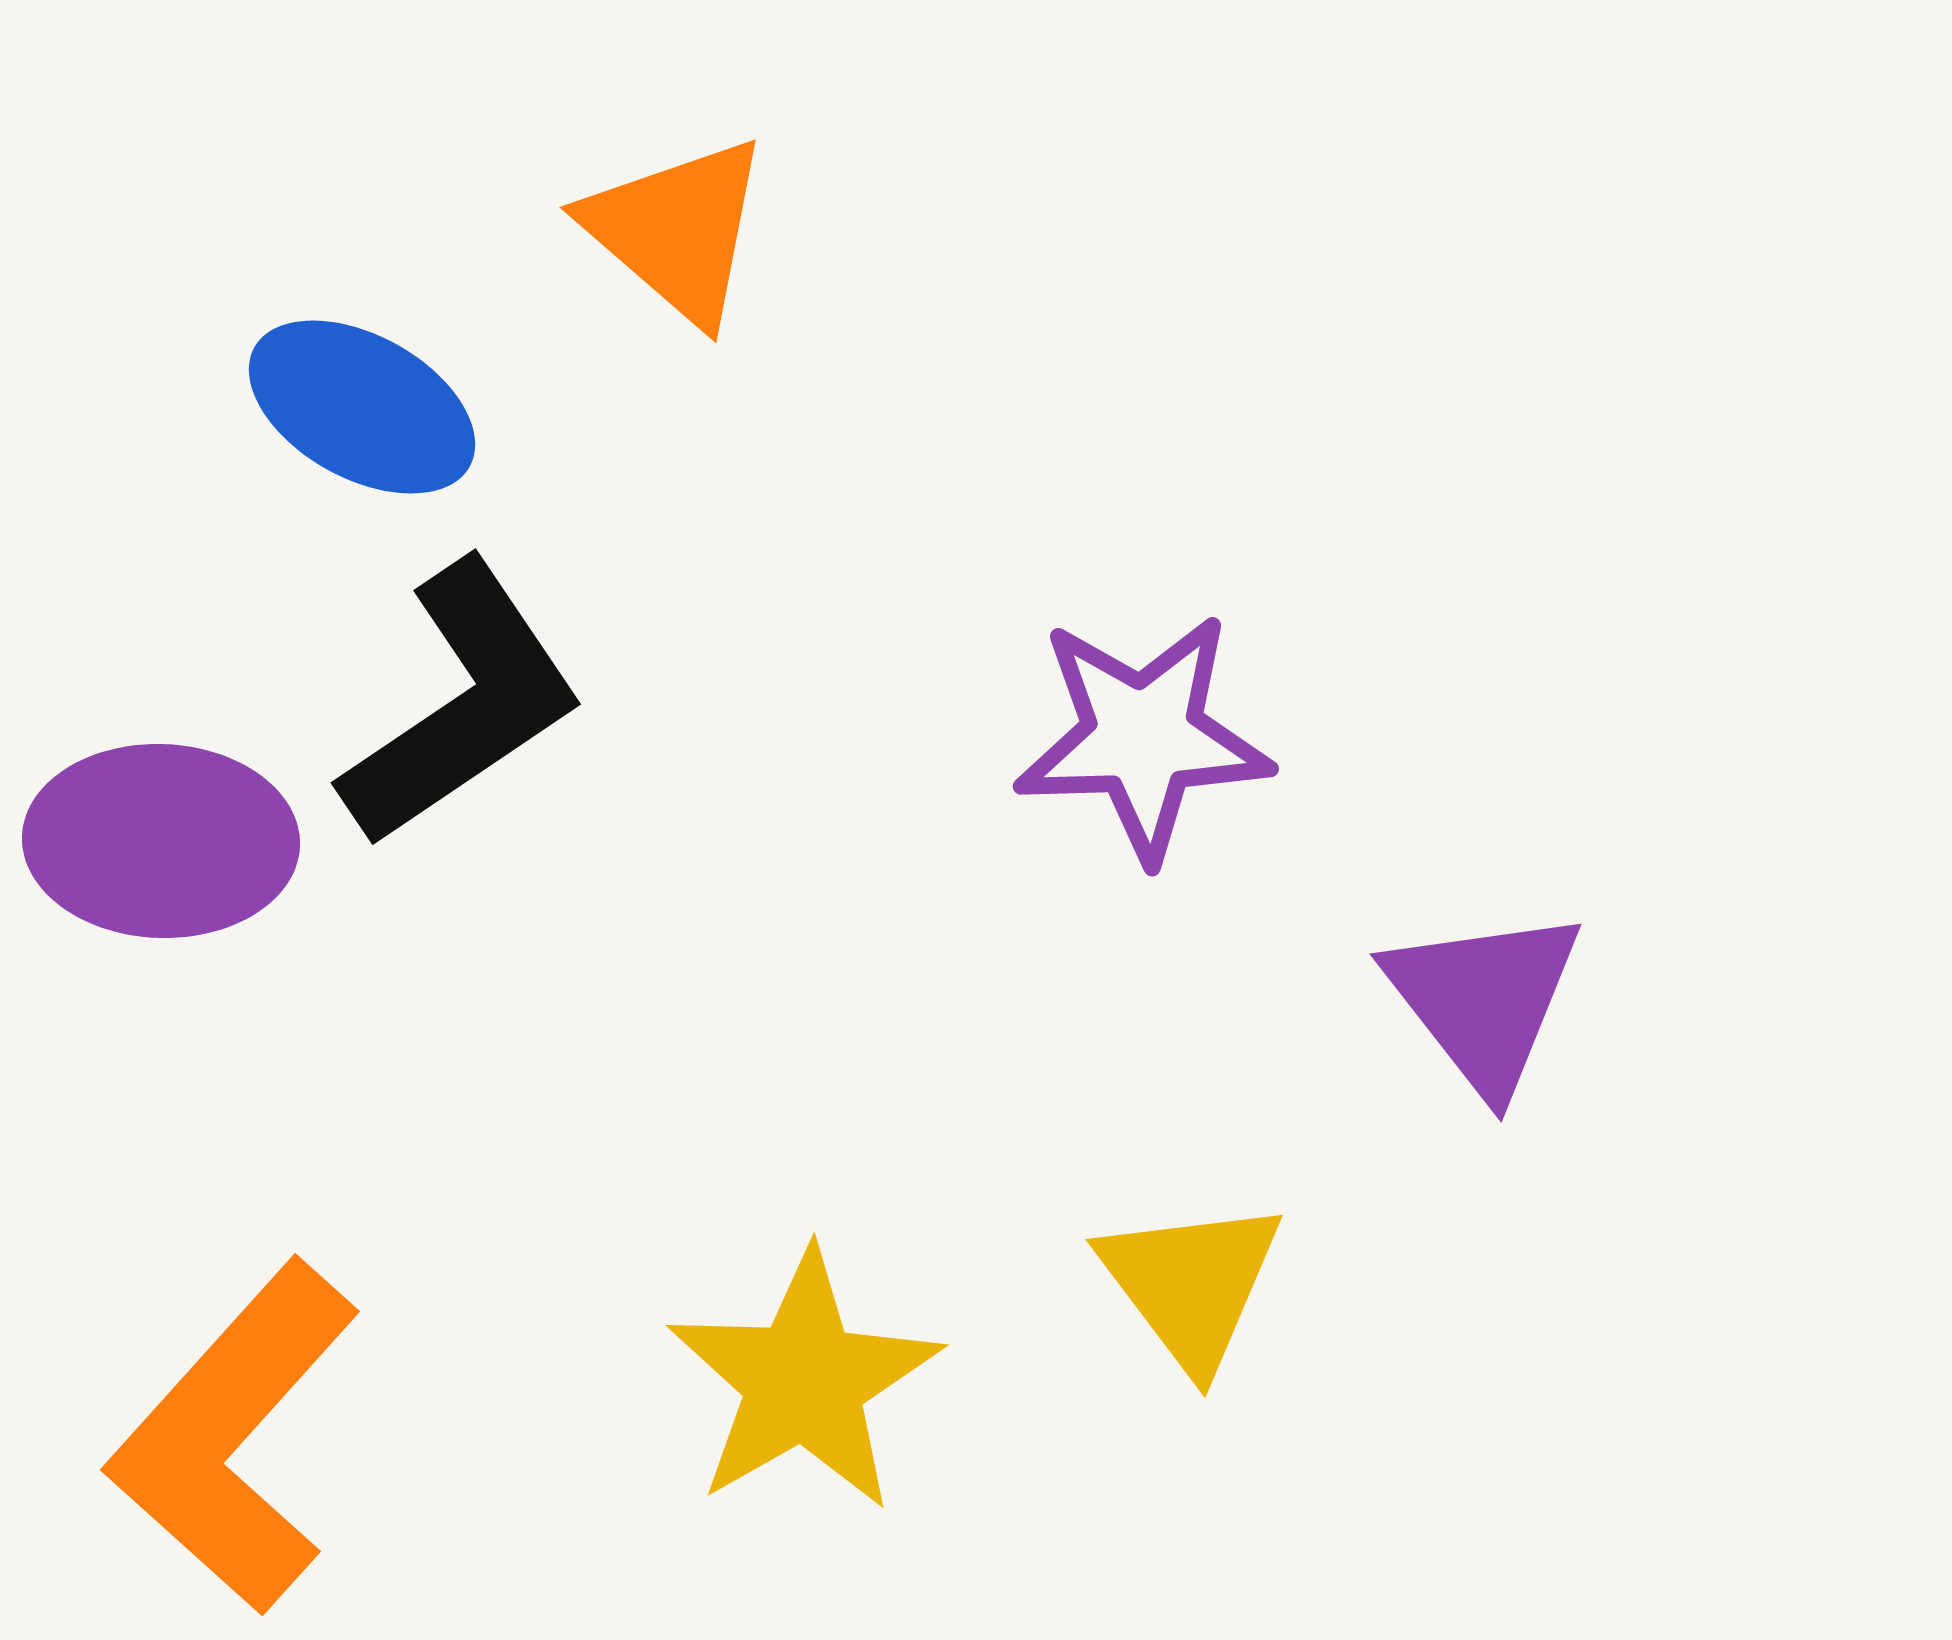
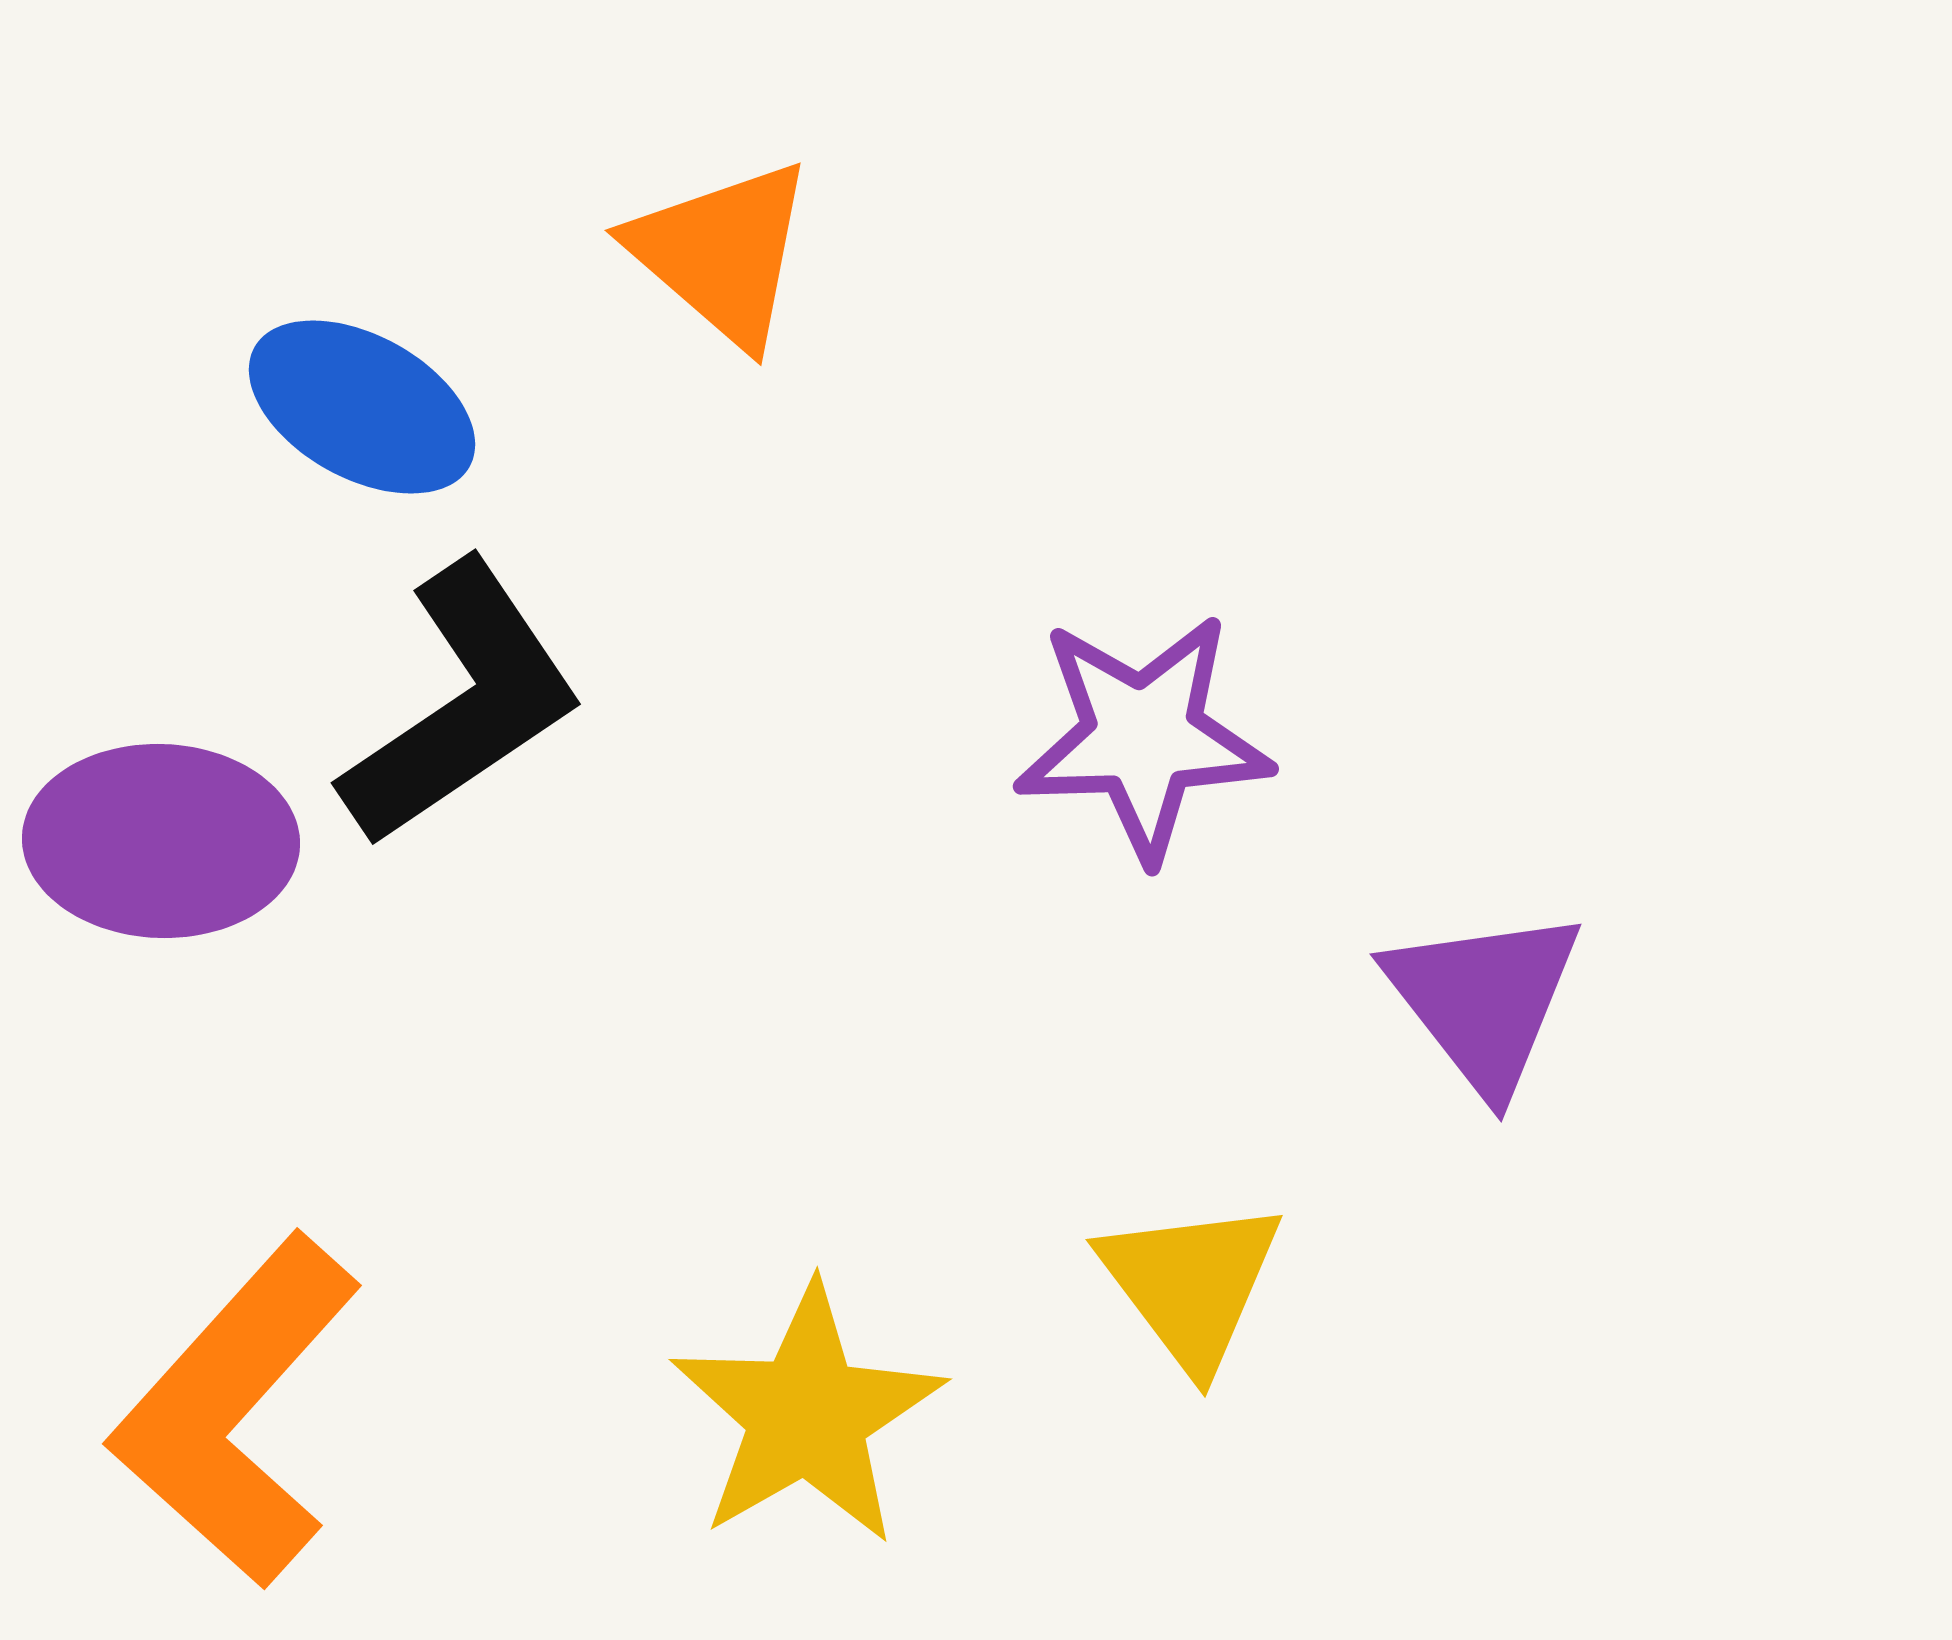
orange triangle: moved 45 px right, 23 px down
yellow star: moved 3 px right, 34 px down
orange L-shape: moved 2 px right, 26 px up
